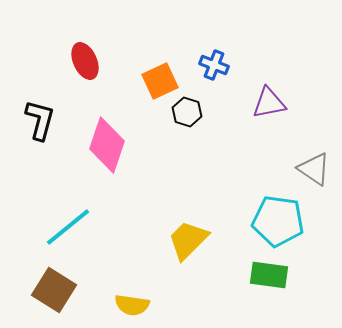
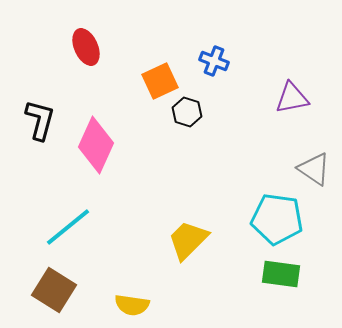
red ellipse: moved 1 px right, 14 px up
blue cross: moved 4 px up
purple triangle: moved 23 px right, 5 px up
pink diamond: moved 11 px left; rotated 6 degrees clockwise
cyan pentagon: moved 1 px left, 2 px up
green rectangle: moved 12 px right, 1 px up
